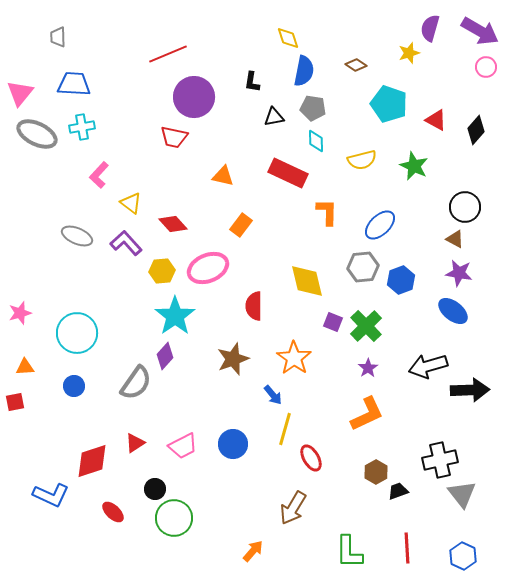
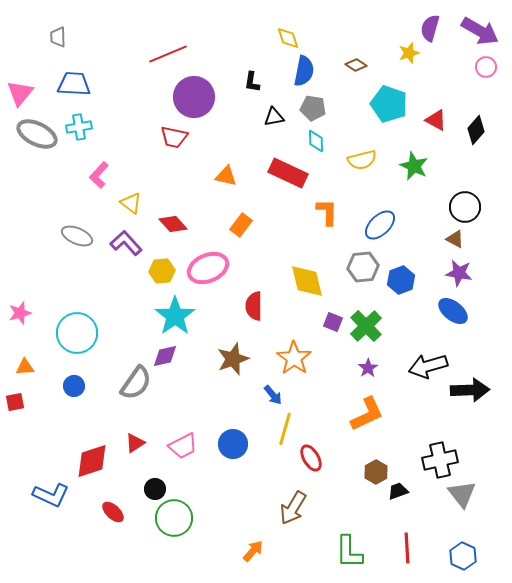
cyan cross at (82, 127): moved 3 px left
orange triangle at (223, 176): moved 3 px right
purple diamond at (165, 356): rotated 36 degrees clockwise
